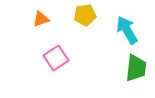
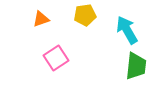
green trapezoid: moved 2 px up
